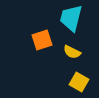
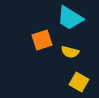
cyan trapezoid: moved 1 px left; rotated 72 degrees counterclockwise
yellow semicircle: moved 2 px left; rotated 12 degrees counterclockwise
